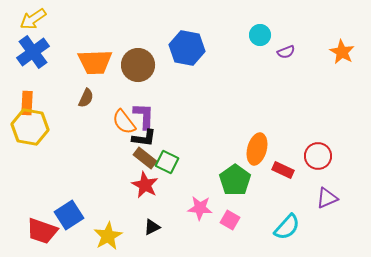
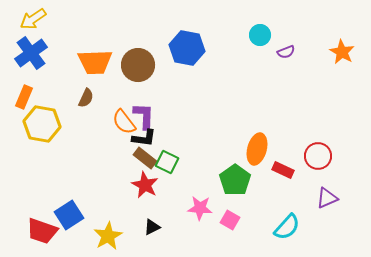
blue cross: moved 2 px left, 1 px down
orange rectangle: moved 3 px left, 6 px up; rotated 20 degrees clockwise
yellow hexagon: moved 12 px right, 3 px up
